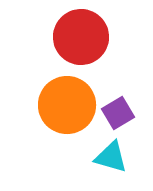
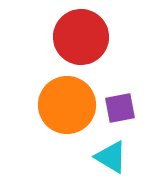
purple square: moved 2 px right, 5 px up; rotated 20 degrees clockwise
cyan triangle: rotated 15 degrees clockwise
